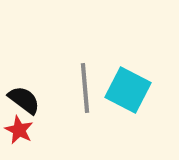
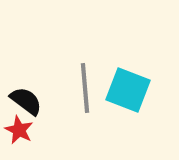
cyan square: rotated 6 degrees counterclockwise
black semicircle: moved 2 px right, 1 px down
